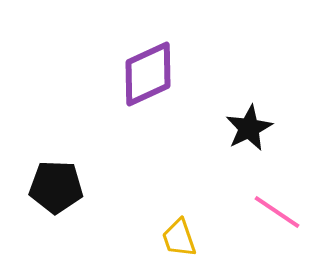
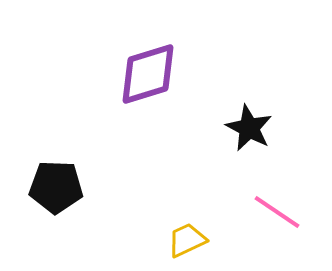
purple diamond: rotated 8 degrees clockwise
black star: rotated 18 degrees counterclockwise
yellow trapezoid: moved 8 px right, 2 px down; rotated 84 degrees clockwise
